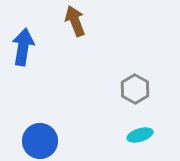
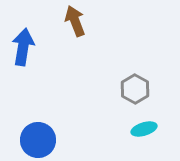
cyan ellipse: moved 4 px right, 6 px up
blue circle: moved 2 px left, 1 px up
